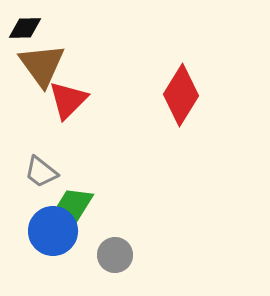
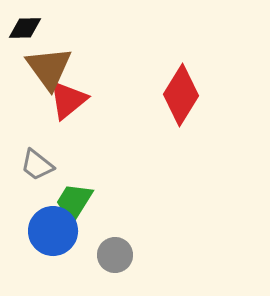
brown triangle: moved 7 px right, 3 px down
red triangle: rotated 6 degrees clockwise
gray trapezoid: moved 4 px left, 7 px up
green trapezoid: moved 4 px up
